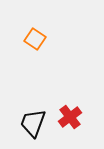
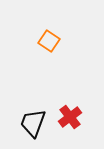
orange square: moved 14 px right, 2 px down
